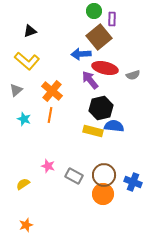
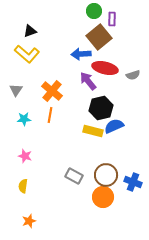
yellow L-shape: moved 7 px up
purple arrow: moved 2 px left, 1 px down
gray triangle: rotated 16 degrees counterclockwise
cyan star: rotated 24 degrees counterclockwise
blue semicircle: rotated 30 degrees counterclockwise
pink star: moved 23 px left, 10 px up
brown circle: moved 2 px right
yellow semicircle: moved 2 px down; rotated 48 degrees counterclockwise
orange circle: moved 3 px down
orange star: moved 3 px right, 4 px up
